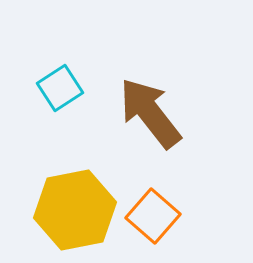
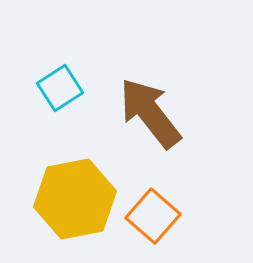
yellow hexagon: moved 11 px up
